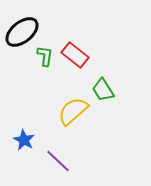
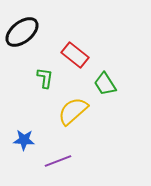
green L-shape: moved 22 px down
green trapezoid: moved 2 px right, 6 px up
blue star: rotated 25 degrees counterclockwise
purple line: rotated 64 degrees counterclockwise
